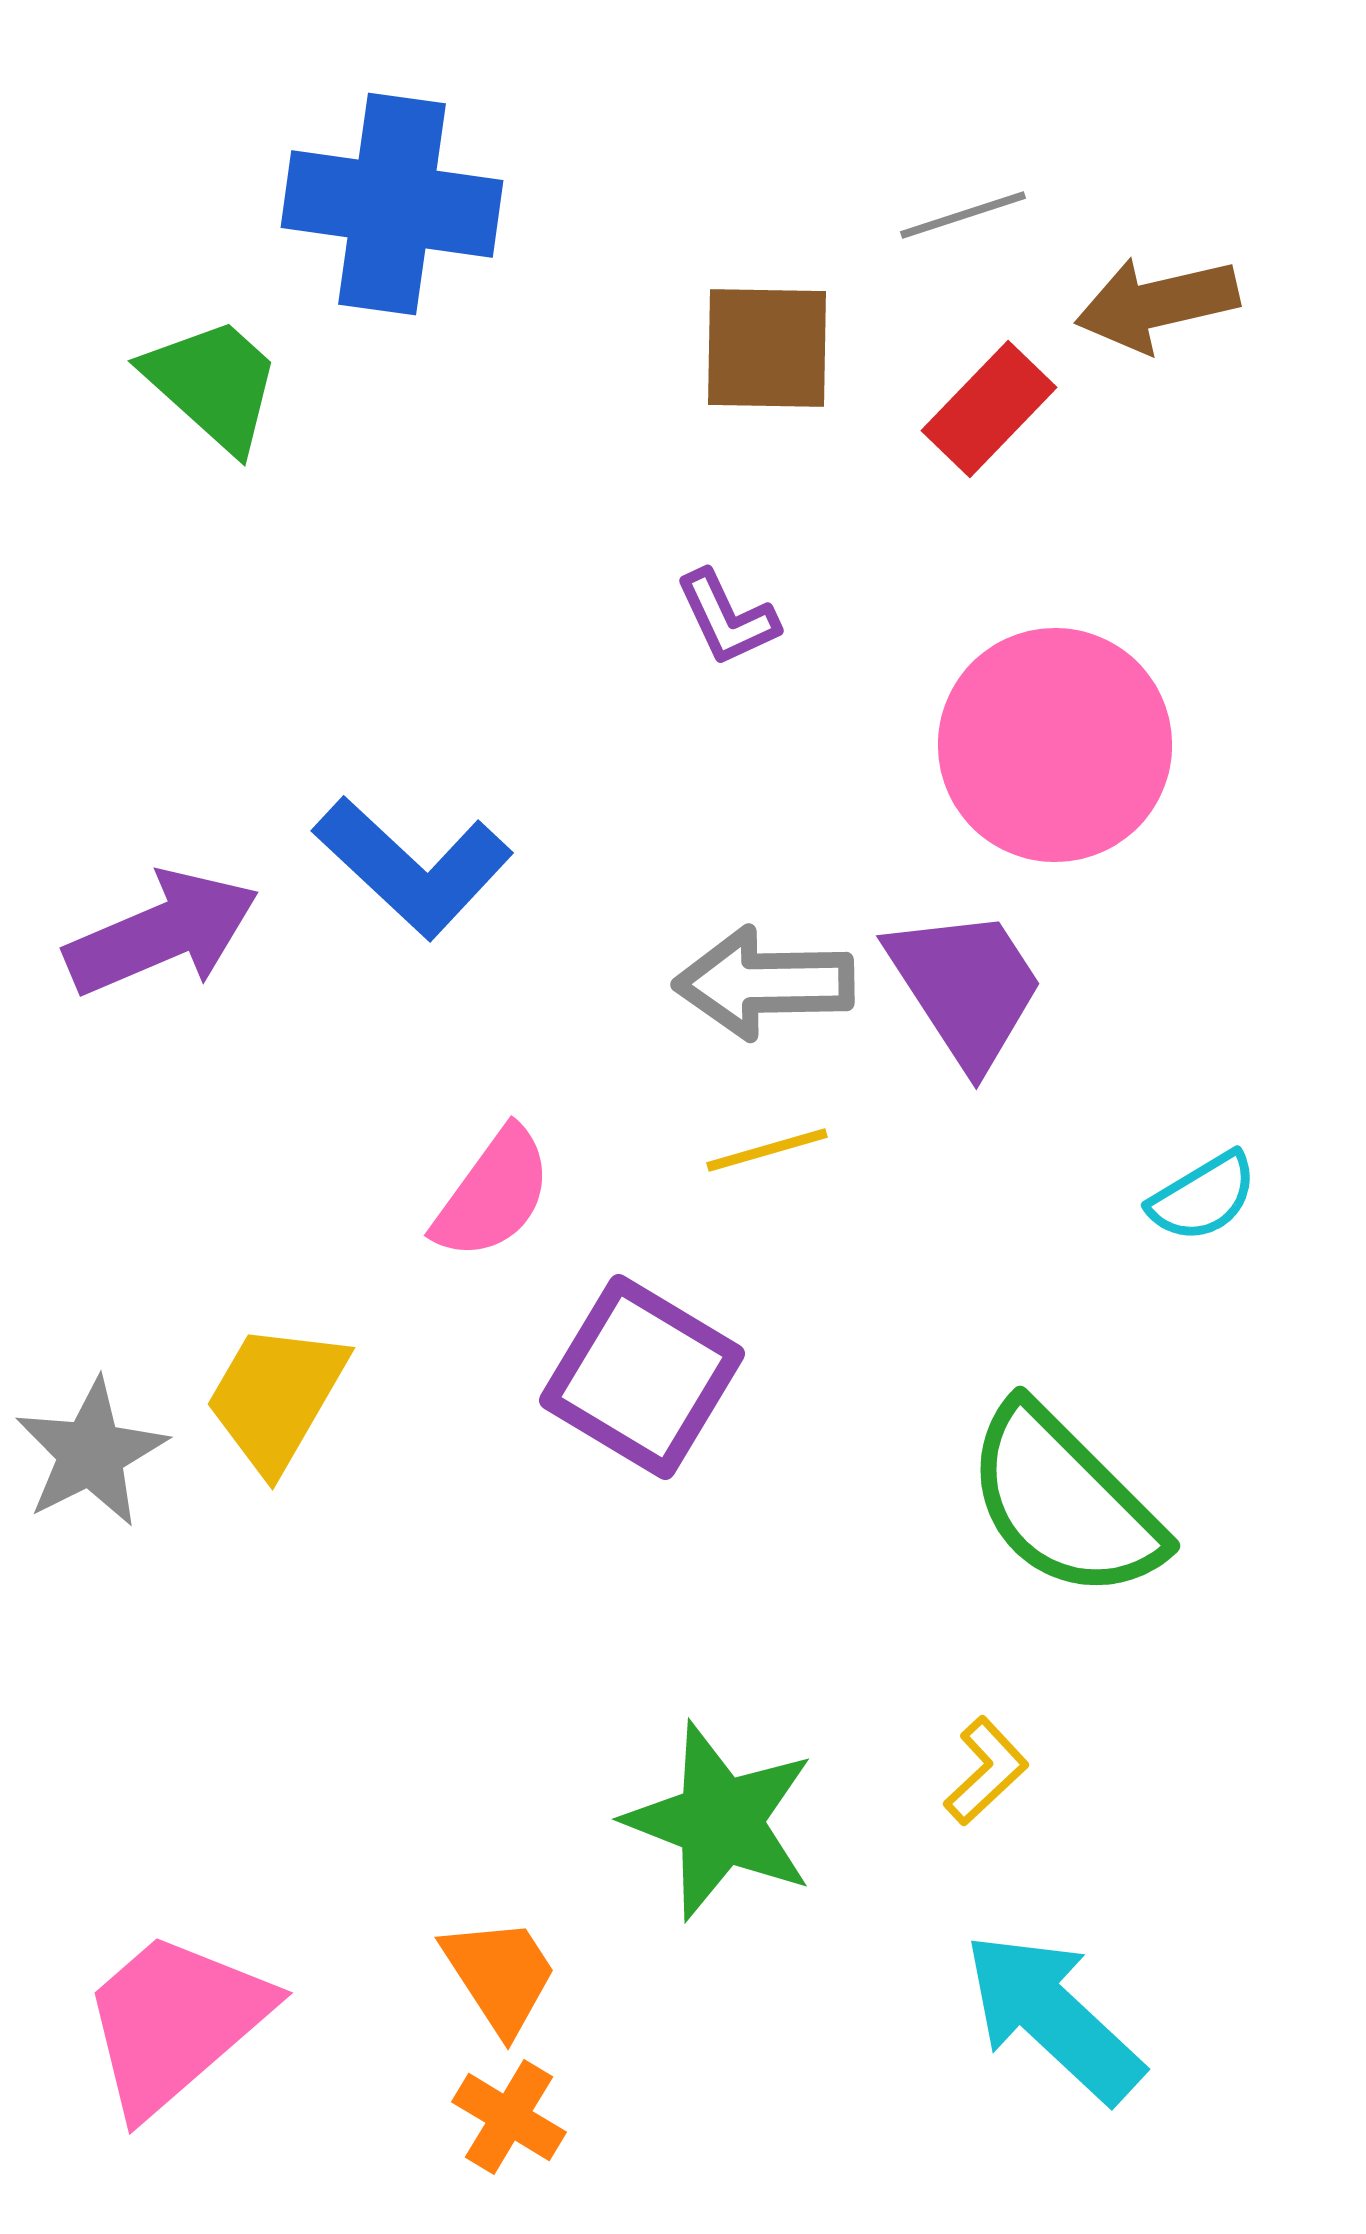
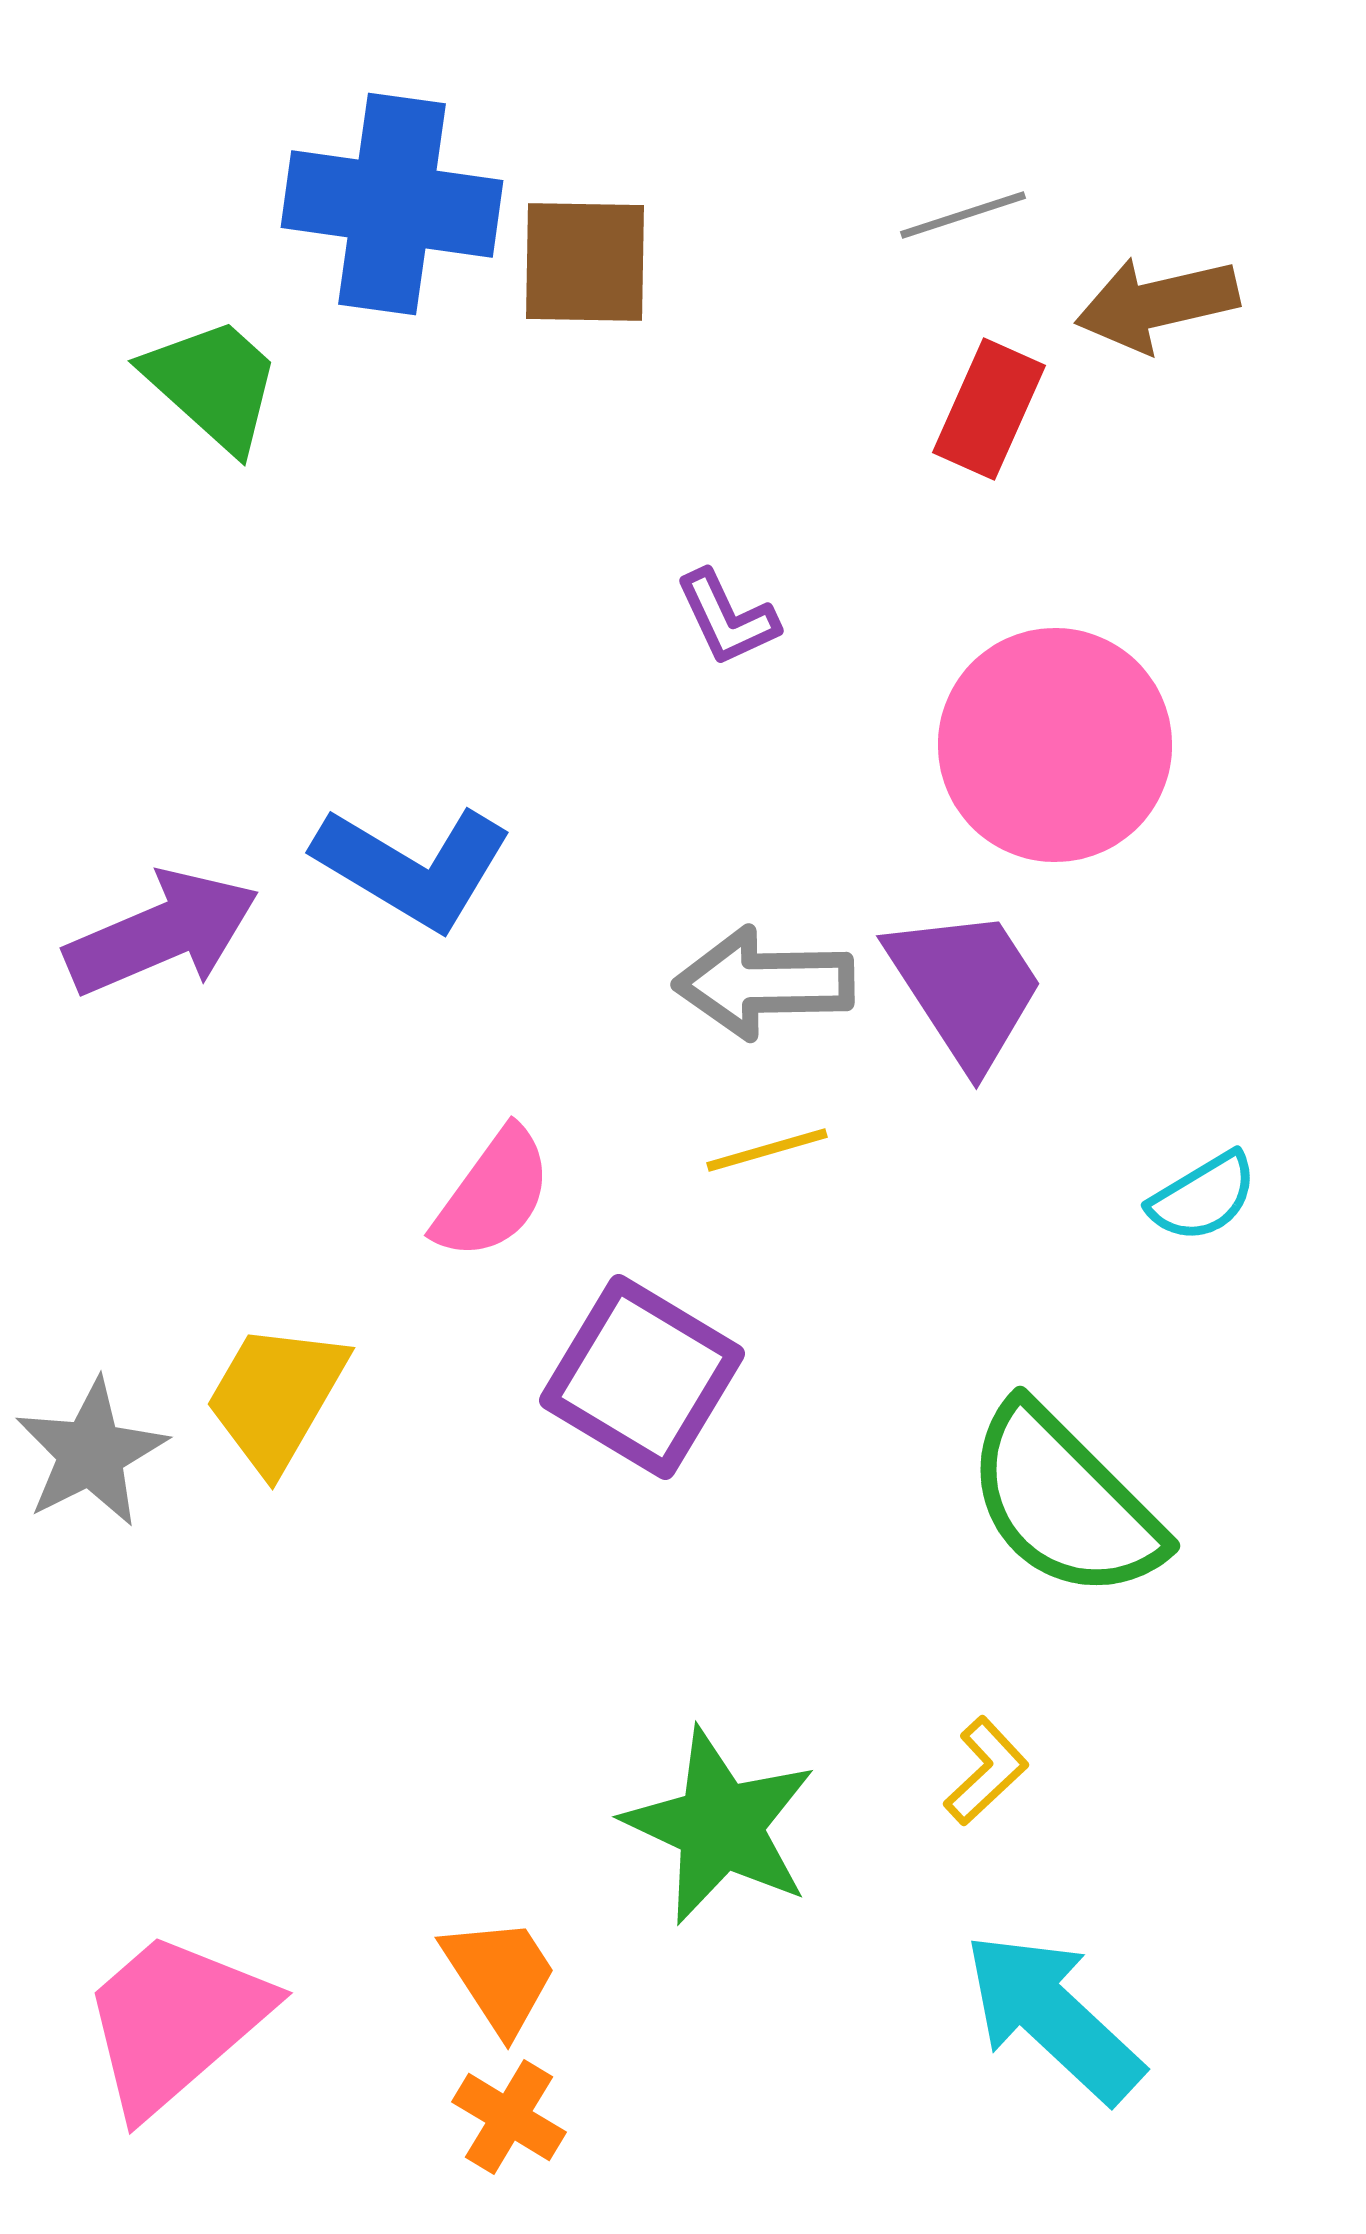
brown square: moved 182 px left, 86 px up
red rectangle: rotated 20 degrees counterclockwise
blue L-shape: rotated 12 degrees counterclockwise
green star: moved 5 px down; rotated 4 degrees clockwise
